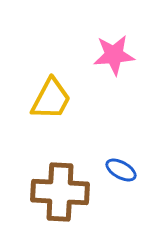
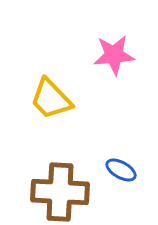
yellow trapezoid: rotated 108 degrees clockwise
